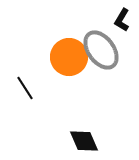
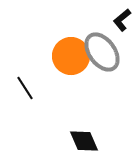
black L-shape: rotated 20 degrees clockwise
gray ellipse: moved 1 px right, 2 px down
orange circle: moved 2 px right, 1 px up
